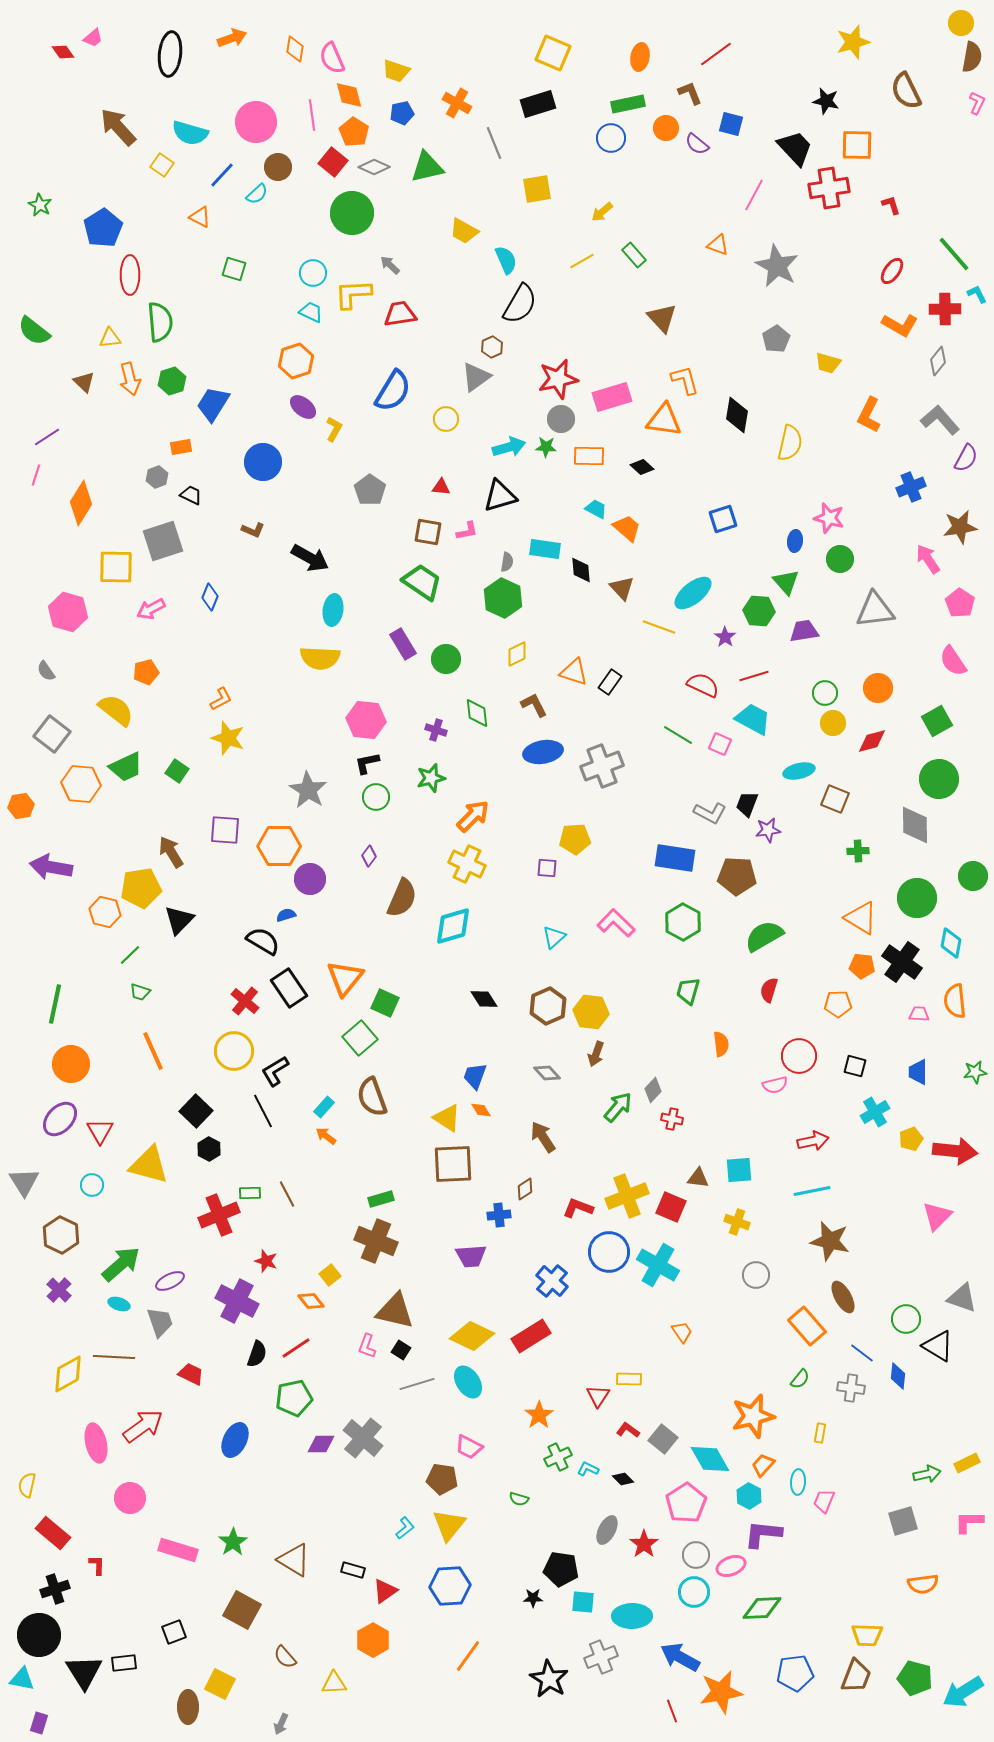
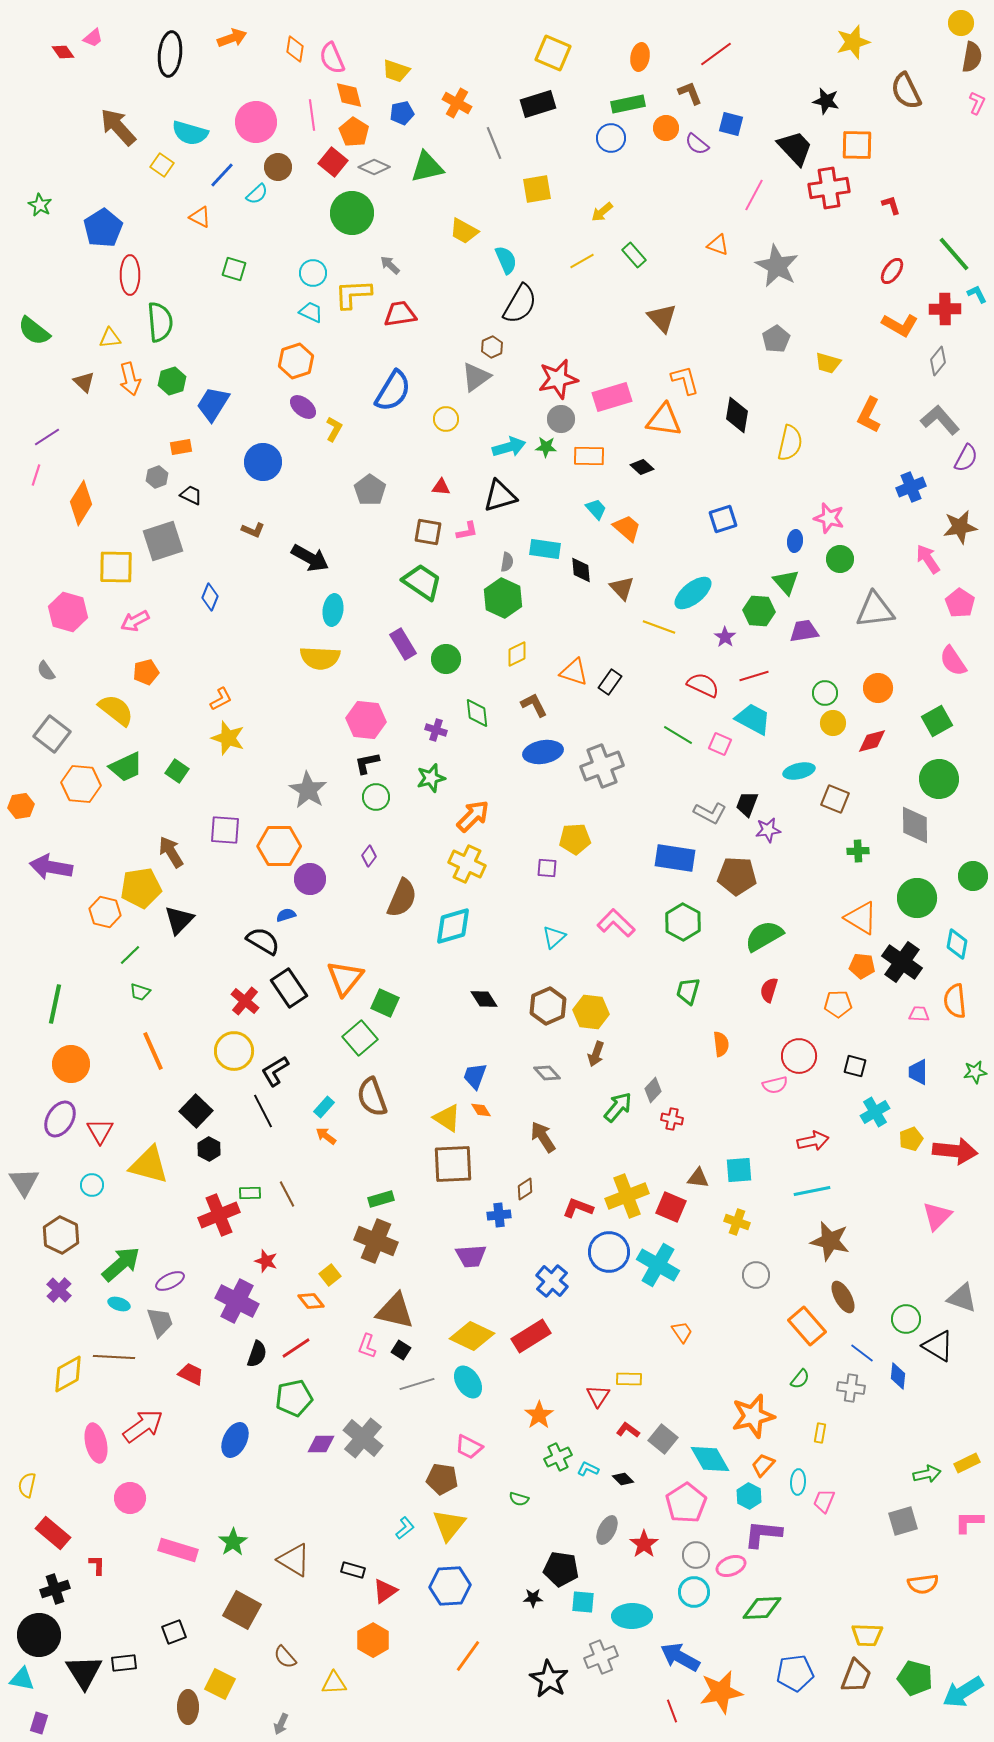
cyan trapezoid at (596, 509): rotated 20 degrees clockwise
pink arrow at (151, 609): moved 16 px left, 12 px down
cyan diamond at (951, 943): moved 6 px right, 1 px down
purple ellipse at (60, 1119): rotated 12 degrees counterclockwise
